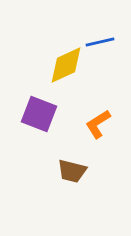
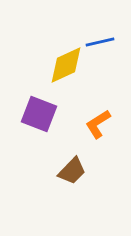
brown trapezoid: rotated 60 degrees counterclockwise
